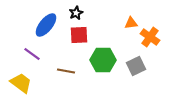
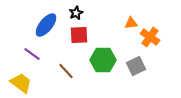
brown line: rotated 36 degrees clockwise
